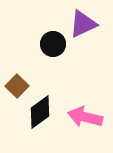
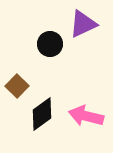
black circle: moved 3 px left
black diamond: moved 2 px right, 2 px down
pink arrow: moved 1 px right, 1 px up
